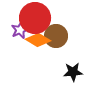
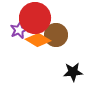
purple star: moved 1 px left
brown circle: moved 1 px up
